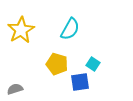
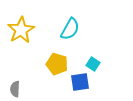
gray semicircle: rotated 70 degrees counterclockwise
